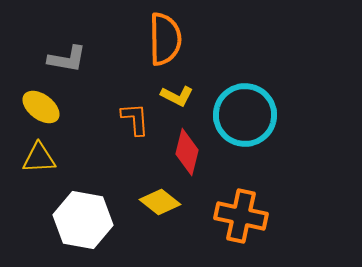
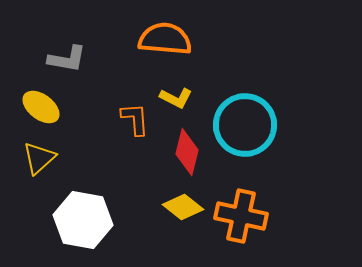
orange semicircle: rotated 84 degrees counterclockwise
yellow L-shape: moved 1 px left, 2 px down
cyan circle: moved 10 px down
yellow triangle: rotated 39 degrees counterclockwise
yellow diamond: moved 23 px right, 5 px down
